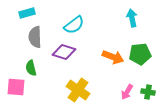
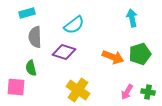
green pentagon: rotated 10 degrees counterclockwise
